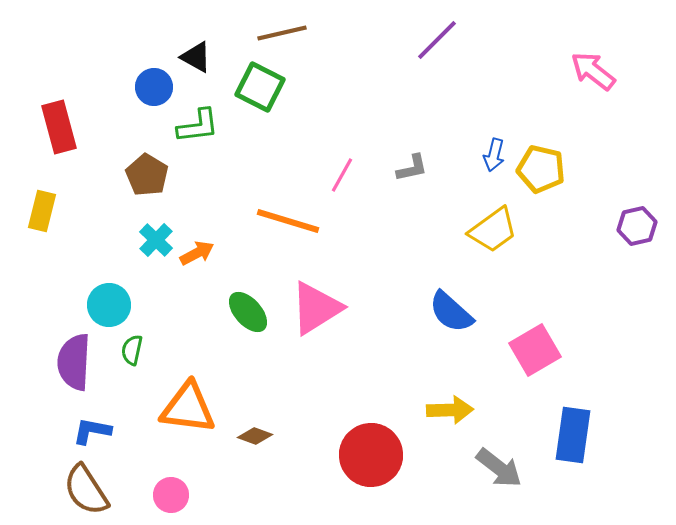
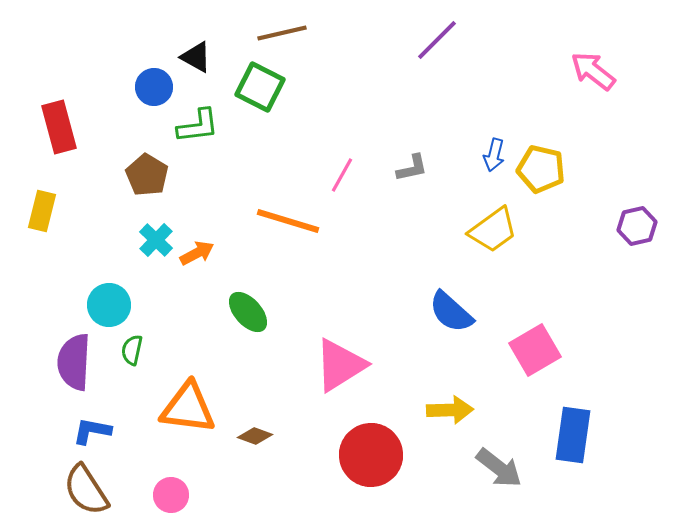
pink triangle: moved 24 px right, 57 px down
